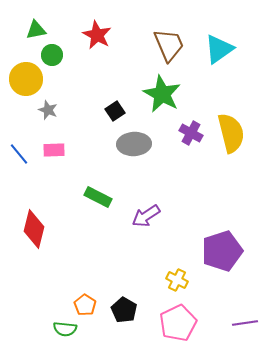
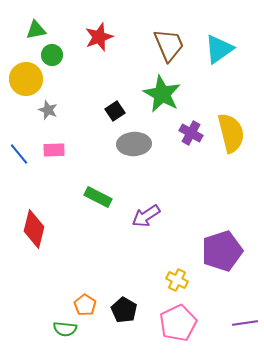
red star: moved 2 px right, 2 px down; rotated 24 degrees clockwise
